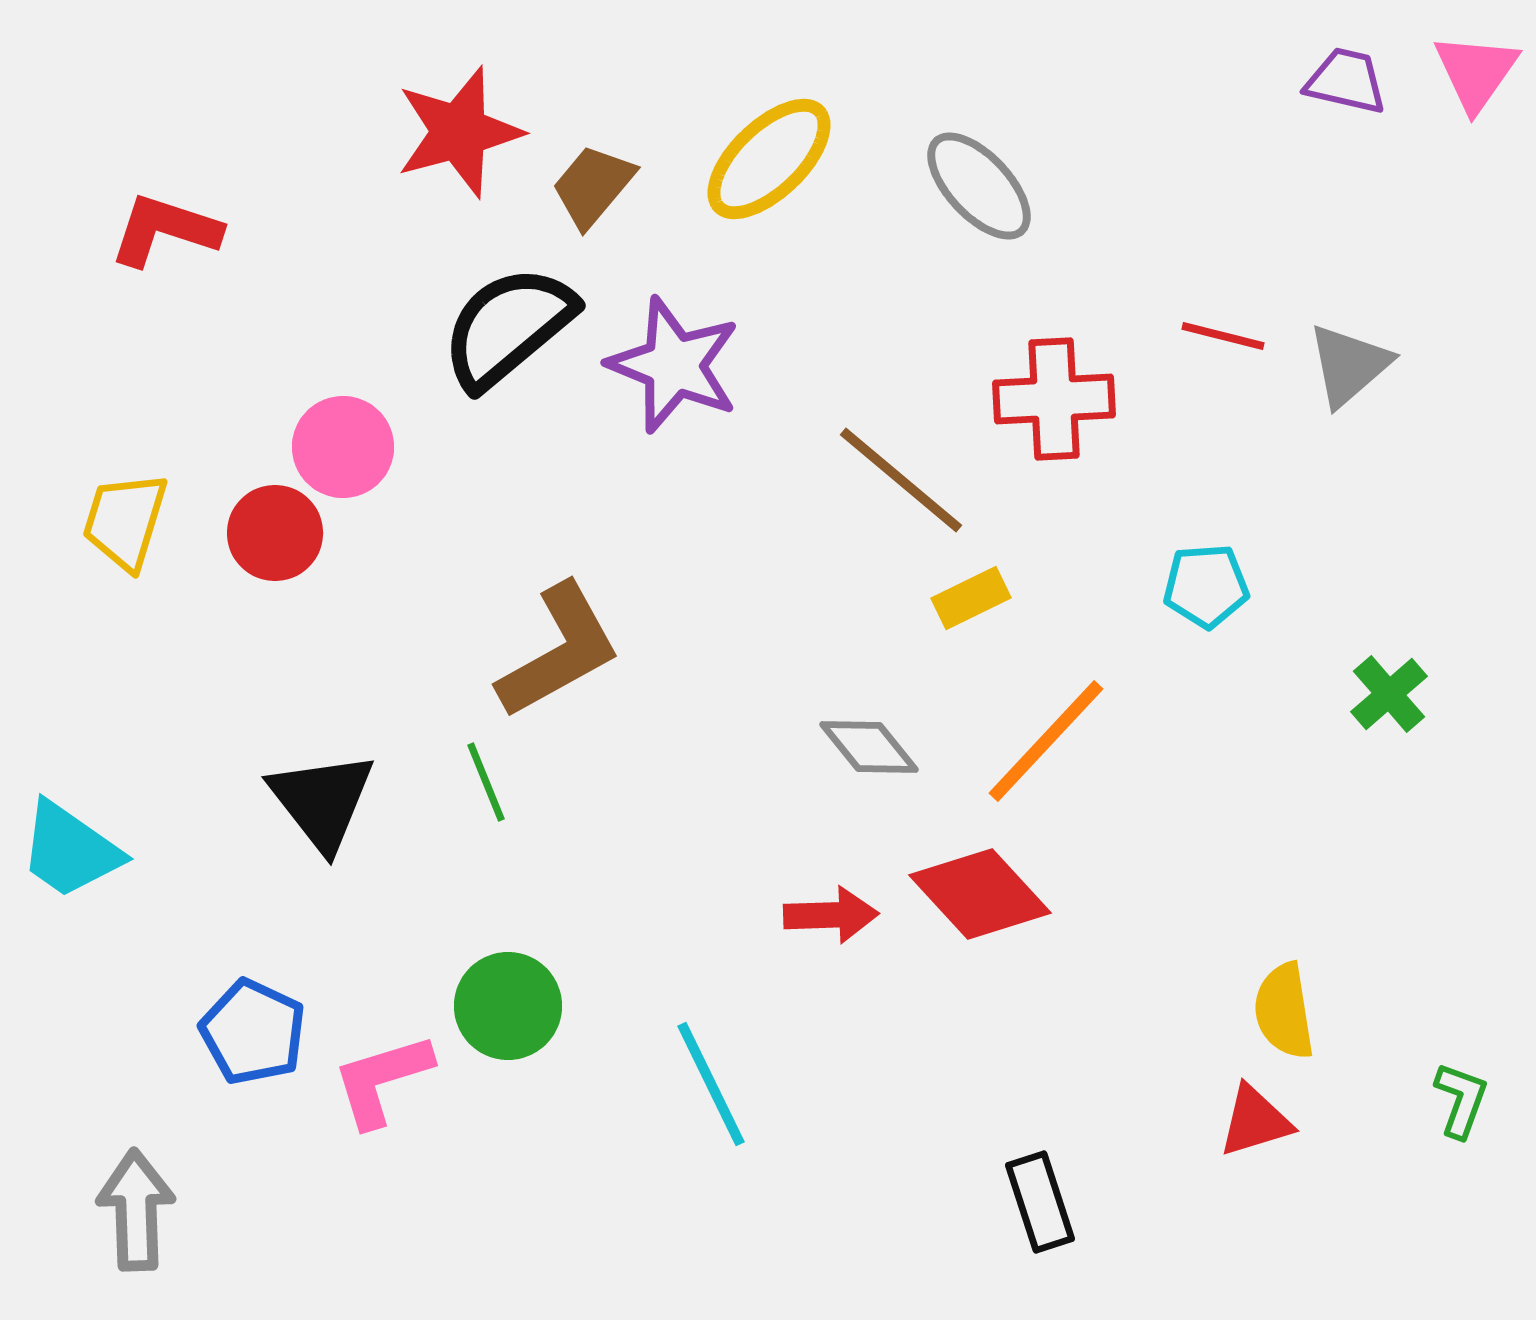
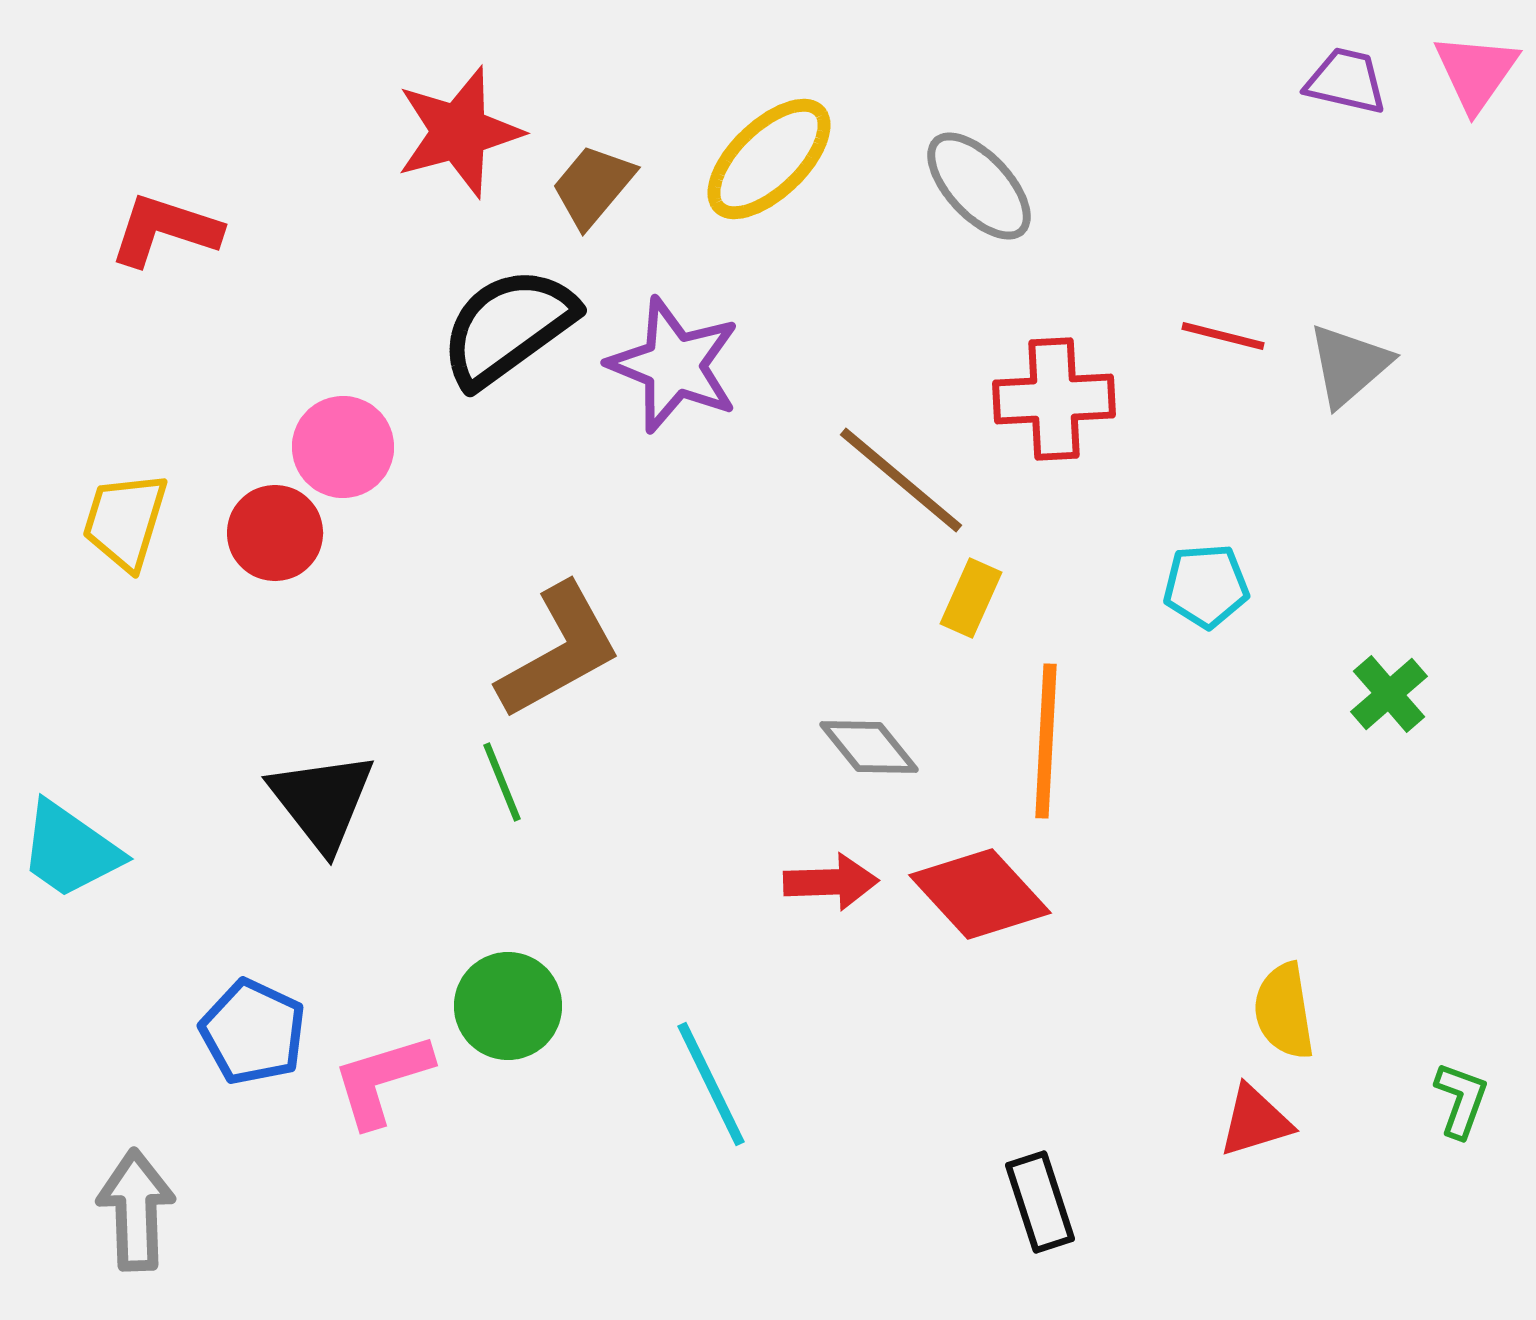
black semicircle: rotated 4 degrees clockwise
yellow rectangle: rotated 40 degrees counterclockwise
orange line: rotated 40 degrees counterclockwise
green line: moved 16 px right
red arrow: moved 33 px up
